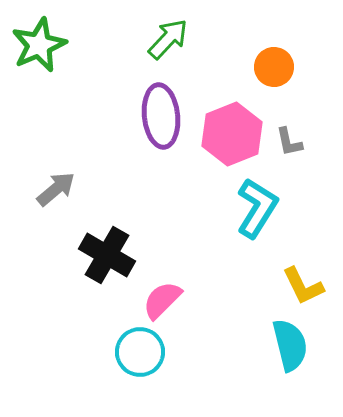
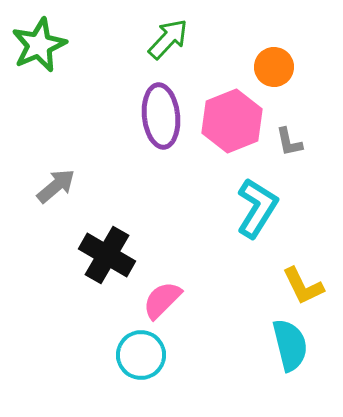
pink hexagon: moved 13 px up
gray arrow: moved 3 px up
cyan circle: moved 1 px right, 3 px down
